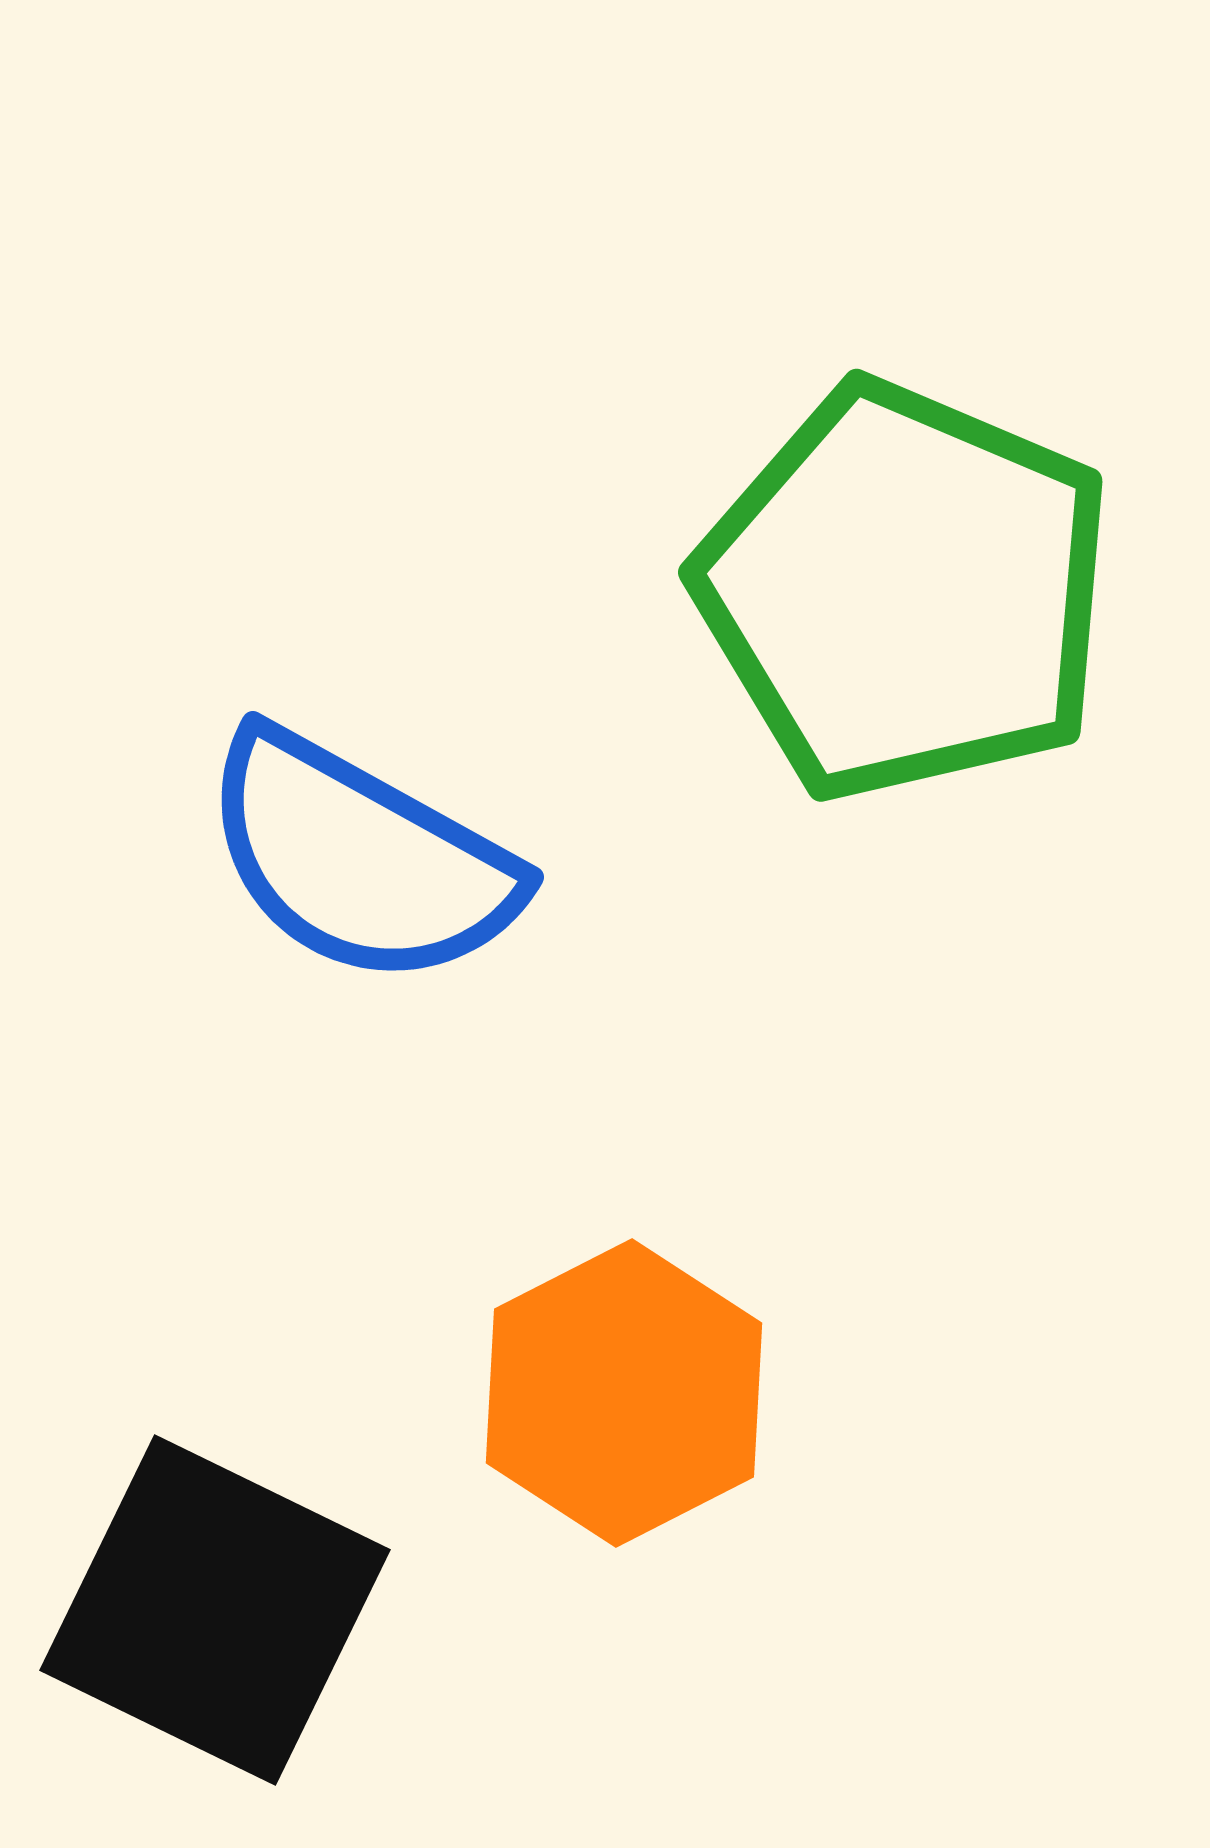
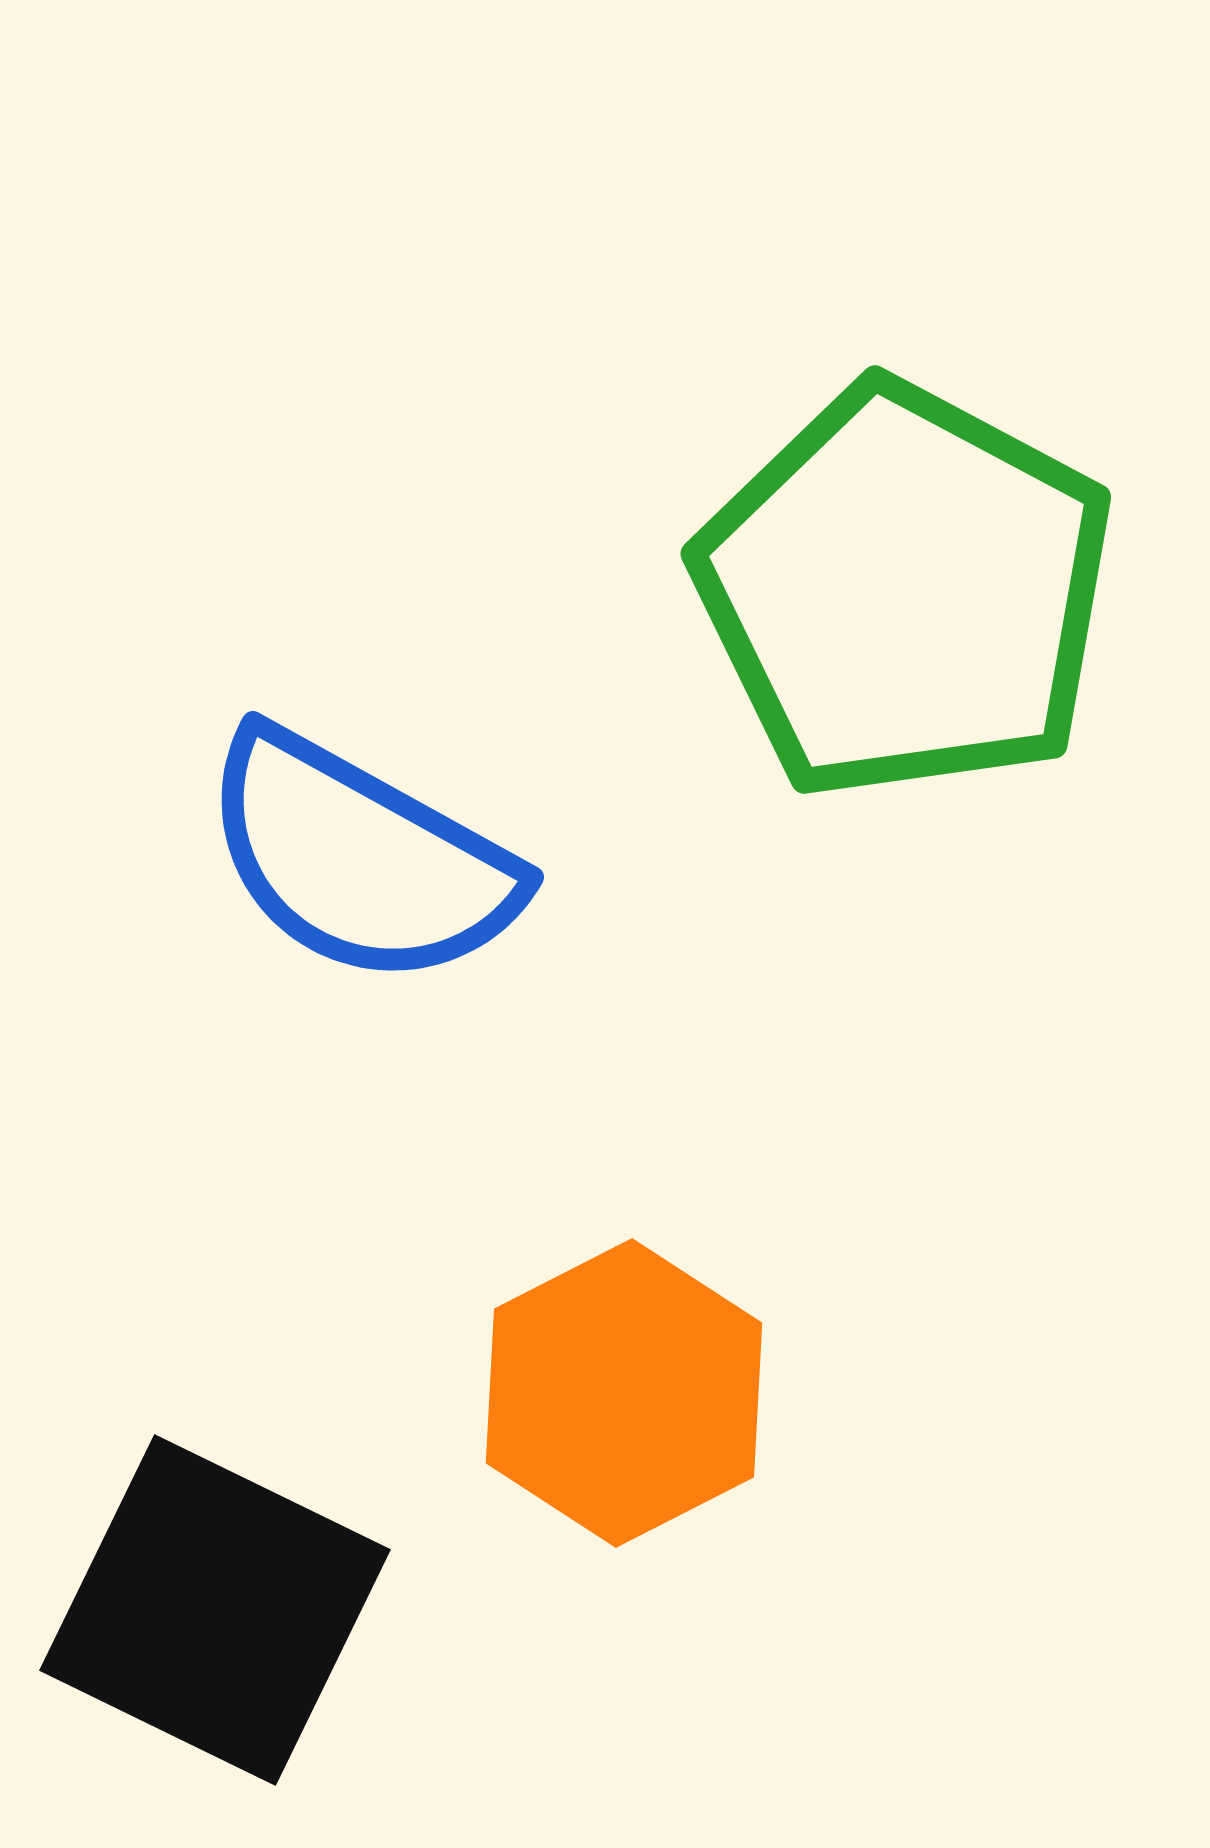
green pentagon: rotated 5 degrees clockwise
